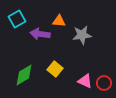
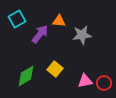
purple arrow: rotated 120 degrees clockwise
green diamond: moved 2 px right, 1 px down
pink triangle: rotated 35 degrees counterclockwise
